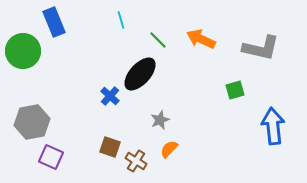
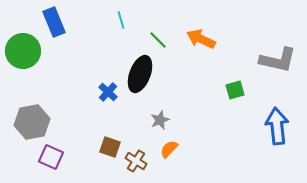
gray L-shape: moved 17 px right, 12 px down
black ellipse: rotated 21 degrees counterclockwise
blue cross: moved 2 px left, 4 px up
blue arrow: moved 4 px right
